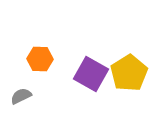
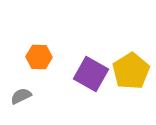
orange hexagon: moved 1 px left, 2 px up
yellow pentagon: moved 2 px right, 2 px up
